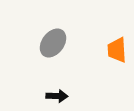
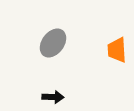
black arrow: moved 4 px left, 1 px down
